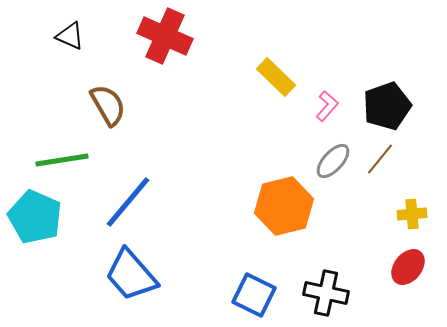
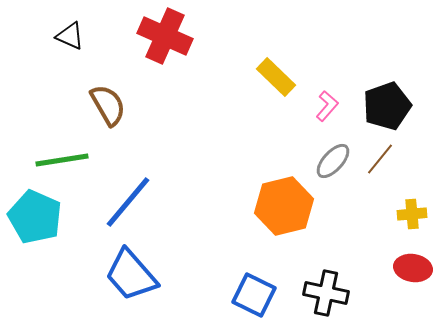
red ellipse: moved 5 px right, 1 px down; rotated 60 degrees clockwise
